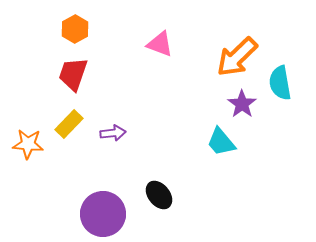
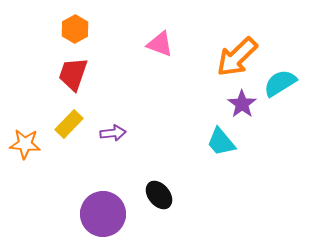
cyan semicircle: rotated 68 degrees clockwise
orange star: moved 3 px left
